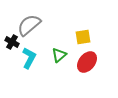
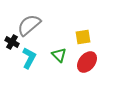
green triangle: rotated 35 degrees counterclockwise
